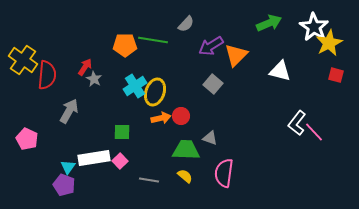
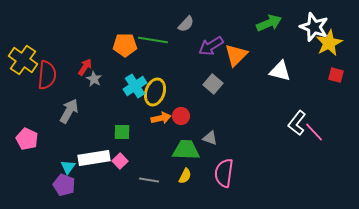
white star: rotated 12 degrees counterclockwise
yellow semicircle: rotated 77 degrees clockwise
